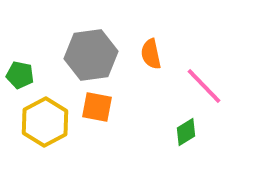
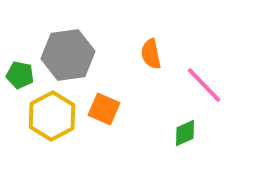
gray hexagon: moved 23 px left
pink line: moved 1 px up
orange square: moved 7 px right, 2 px down; rotated 12 degrees clockwise
yellow hexagon: moved 7 px right, 6 px up
green diamond: moved 1 px left, 1 px down; rotated 8 degrees clockwise
